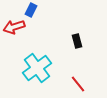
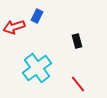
blue rectangle: moved 6 px right, 6 px down
